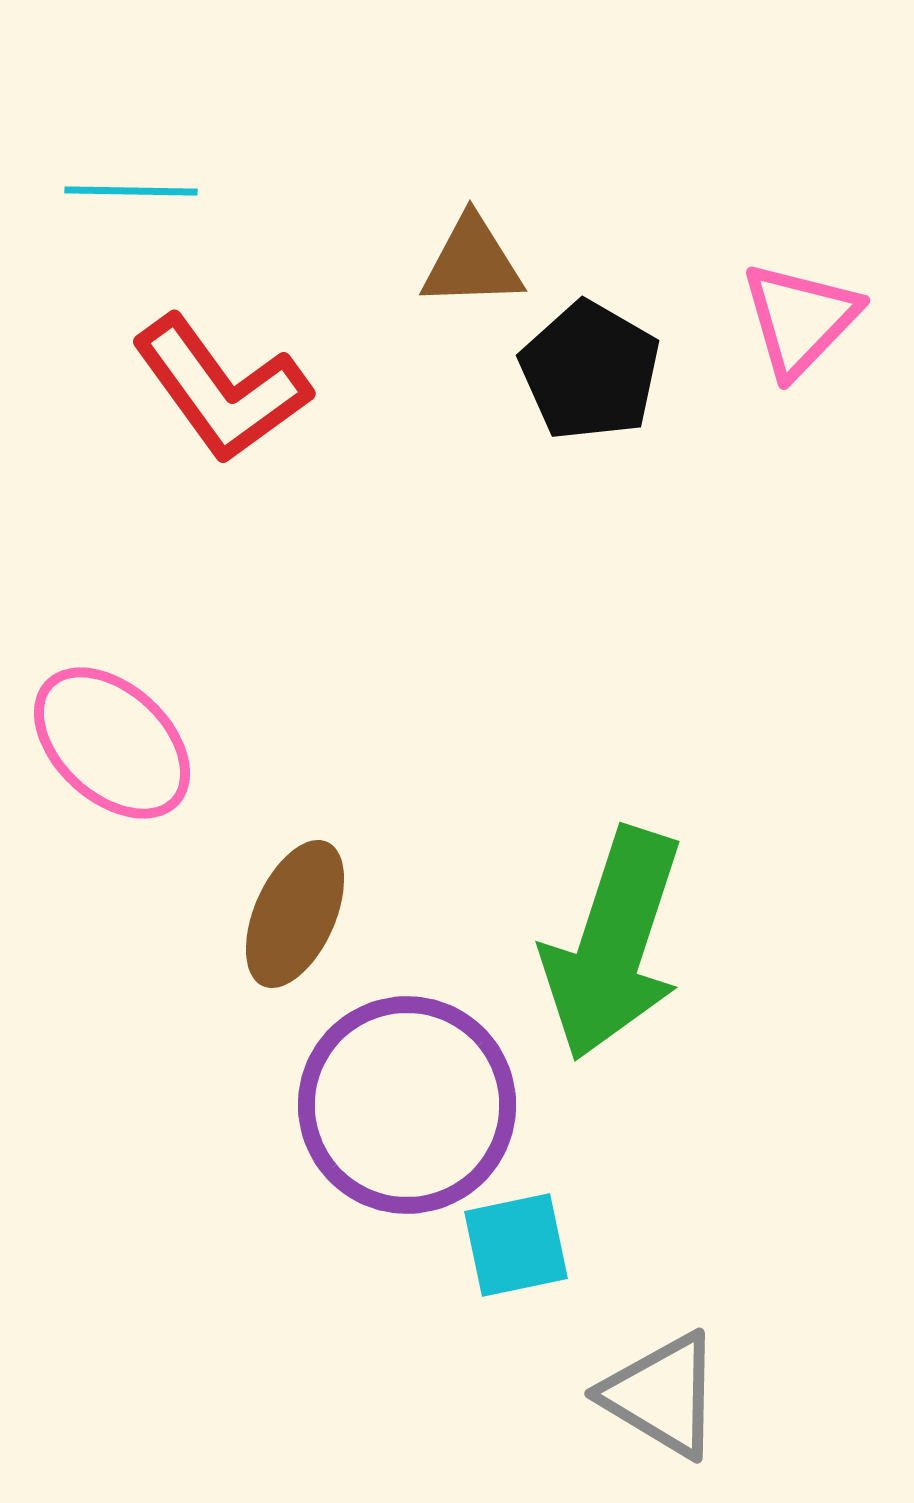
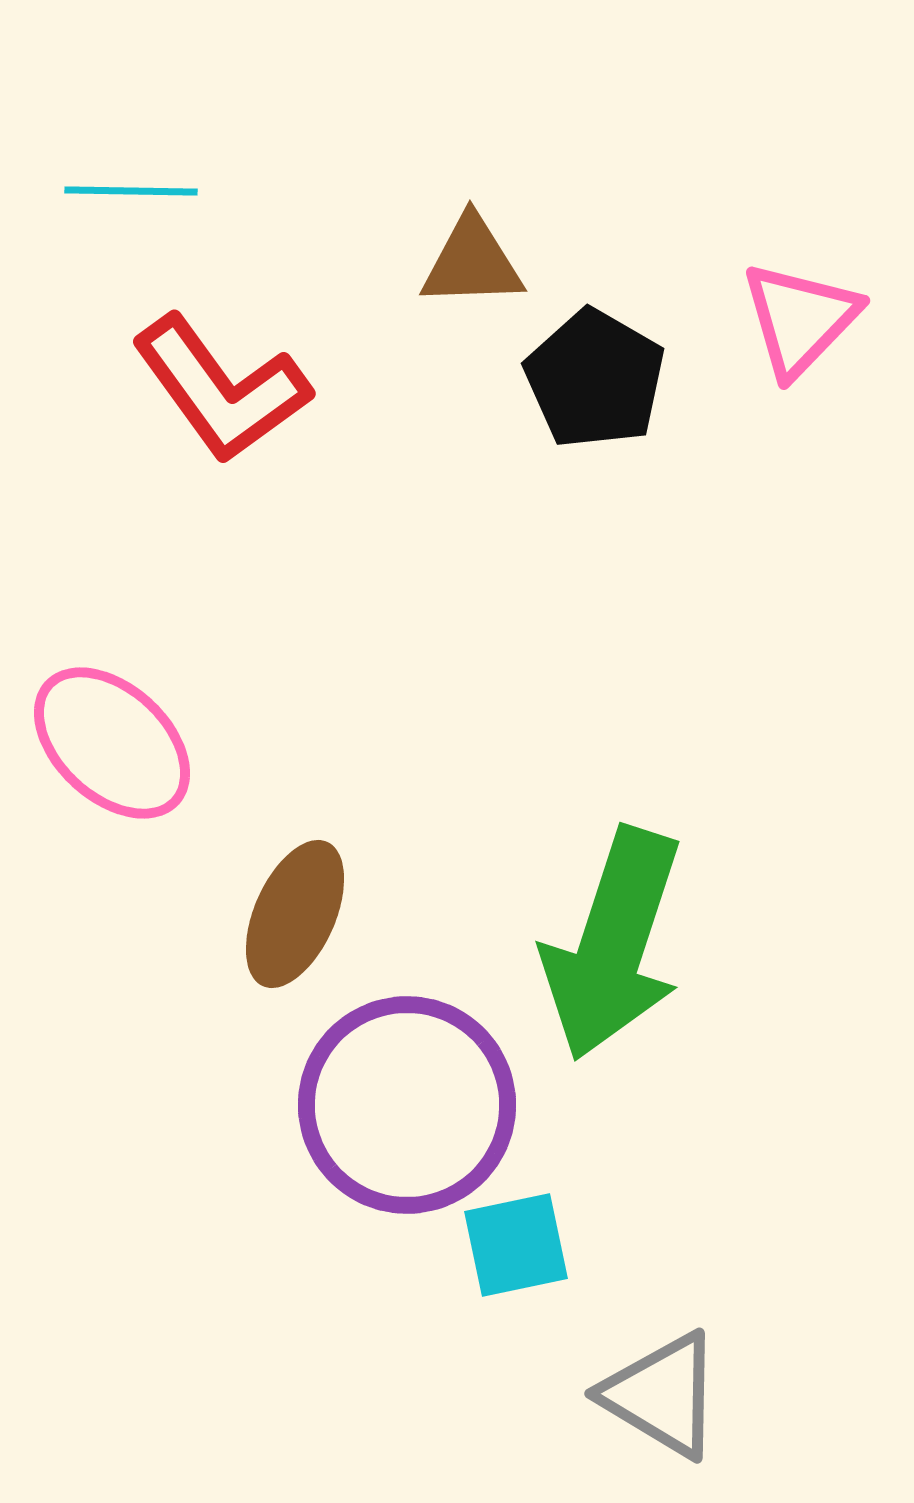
black pentagon: moved 5 px right, 8 px down
